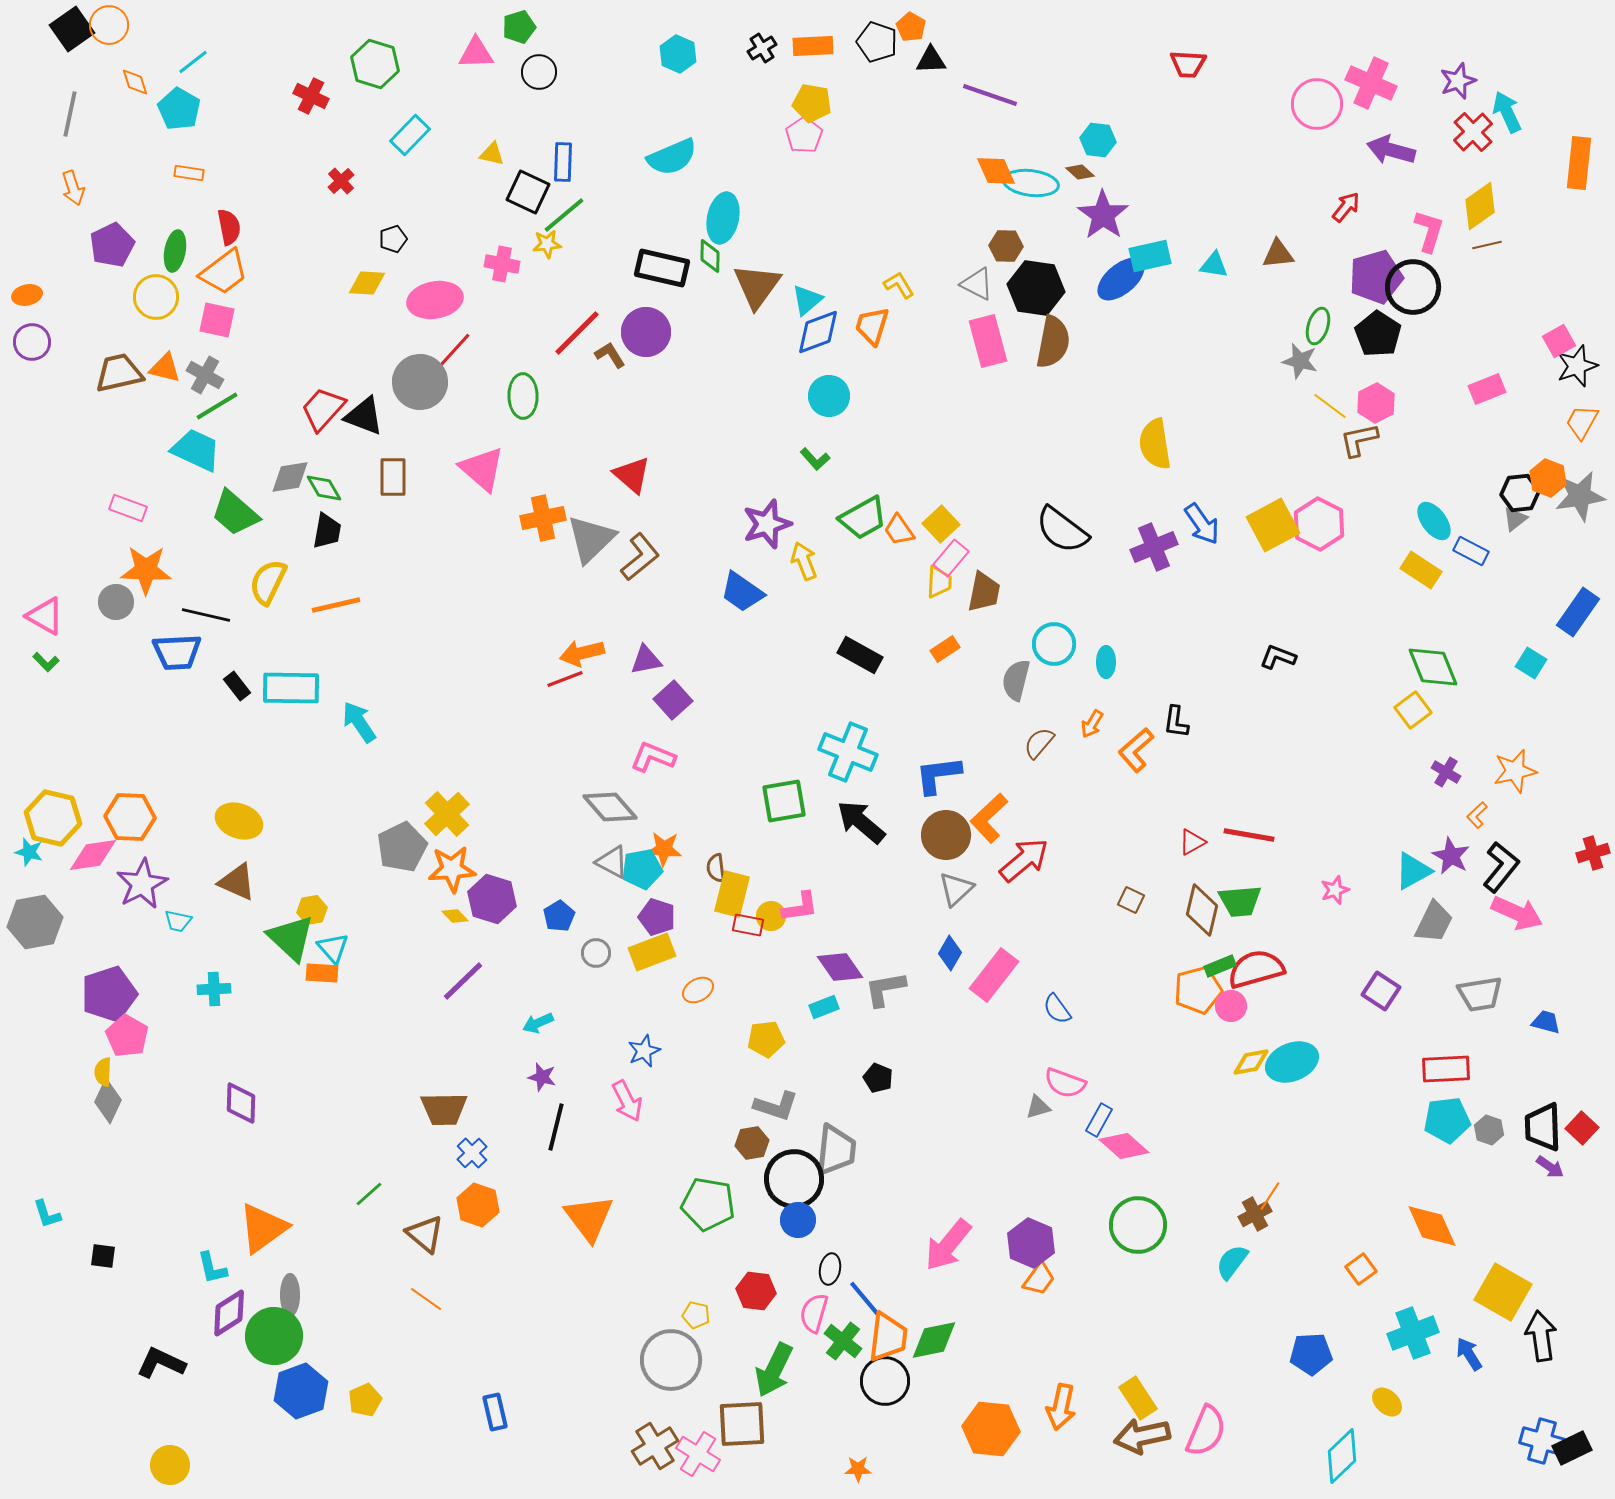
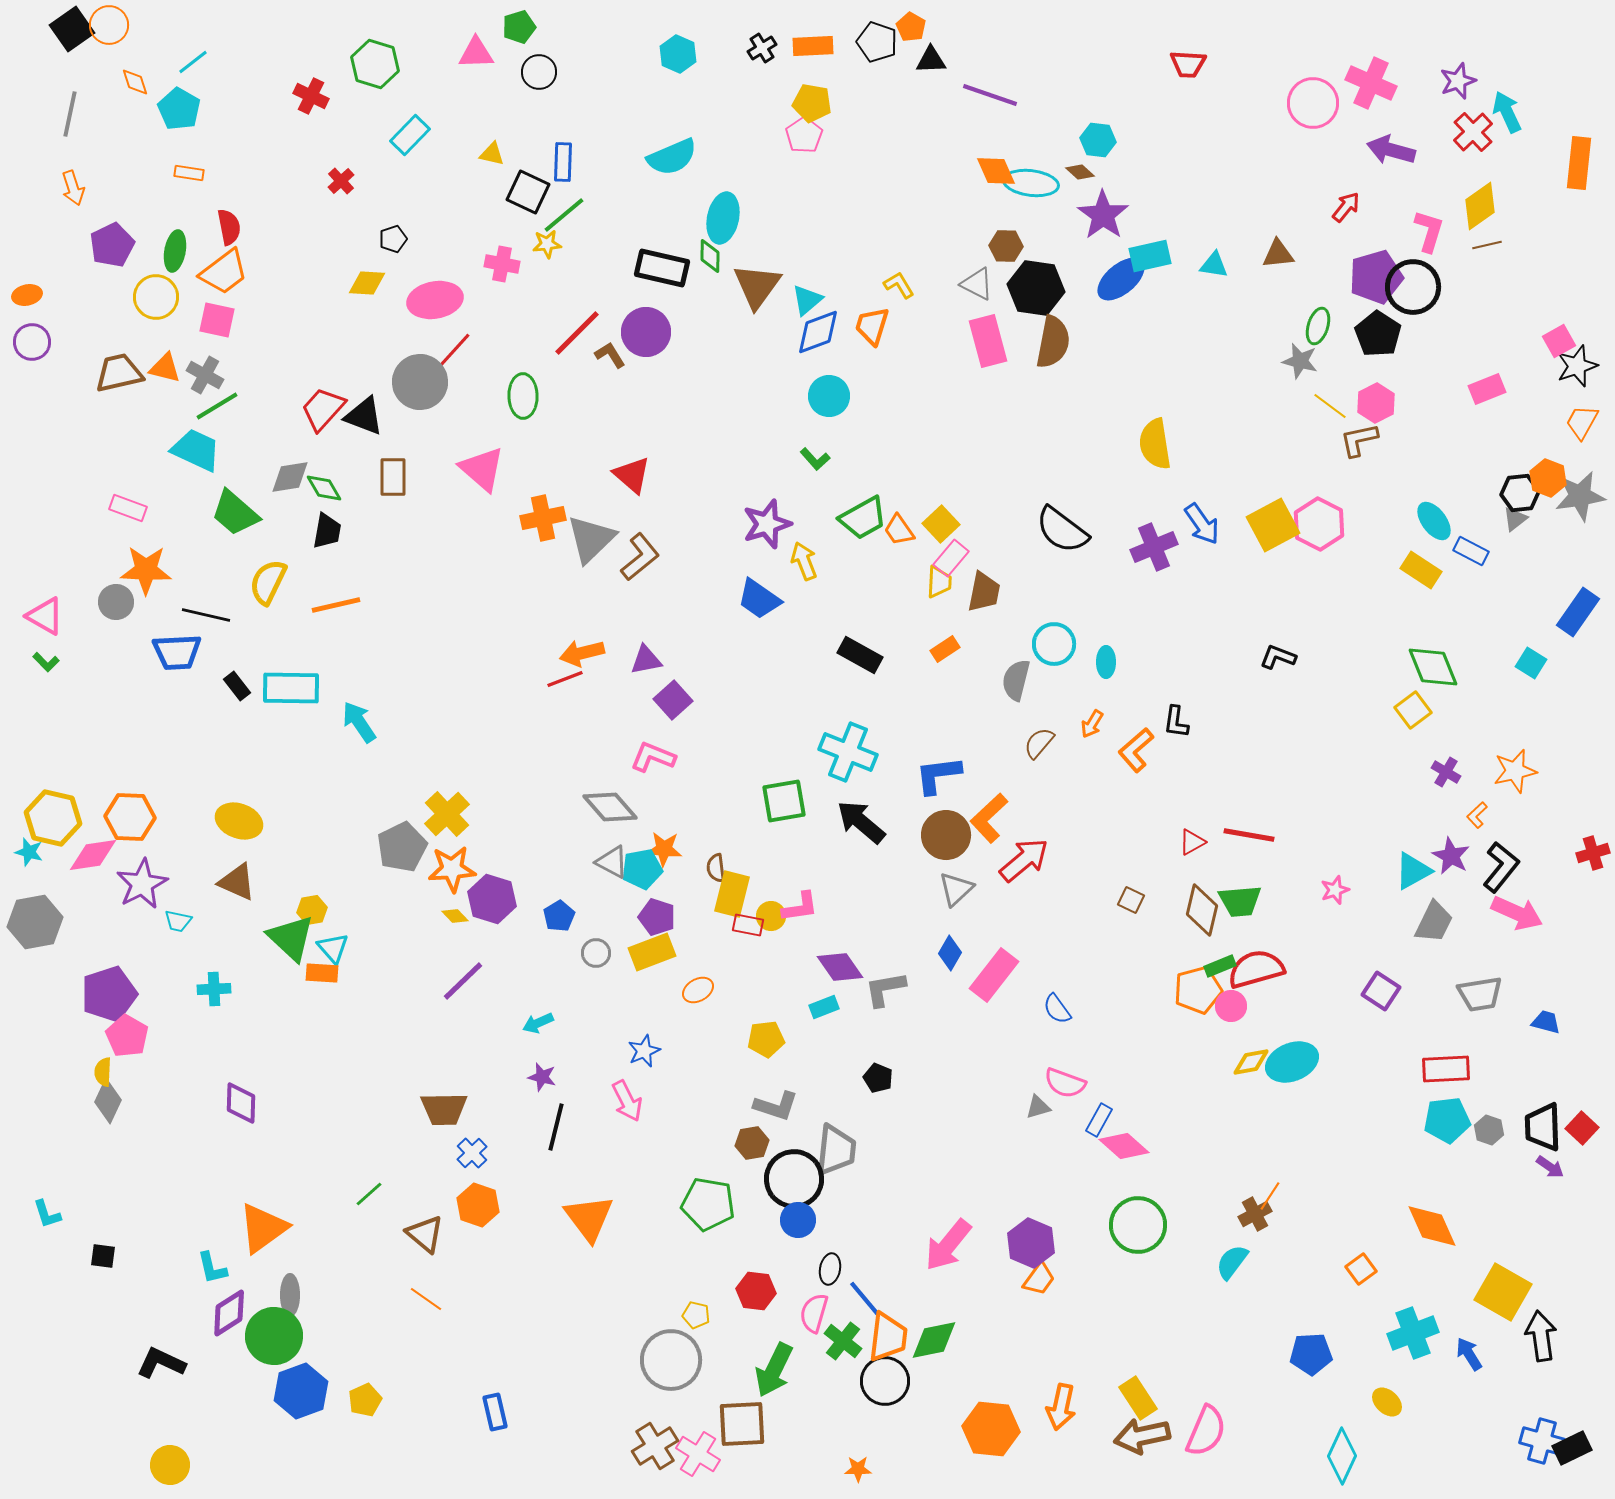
pink circle at (1317, 104): moved 4 px left, 1 px up
blue trapezoid at (742, 592): moved 17 px right, 7 px down
cyan diamond at (1342, 1456): rotated 22 degrees counterclockwise
